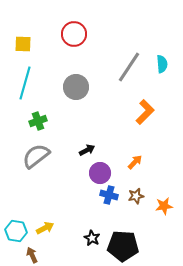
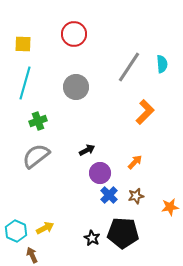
blue cross: rotated 30 degrees clockwise
orange star: moved 6 px right, 1 px down
cyan hexagon: rotated 15 degrees clockwise
black pentagon: moved 13 px up
